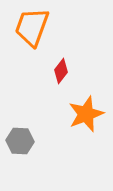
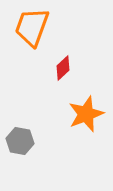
red diamond: moved 2 px right, 3 px up; rotated 10 degrees clockwise
gray hexagon: rotated 8 degrees clockwise
